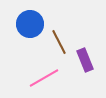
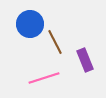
brown line: moved 4 px left
pink line: rotated 12 degrees clockwise
